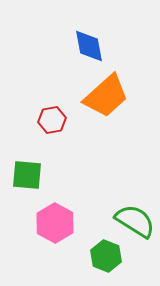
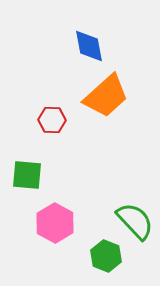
red hexagon: rotated 12 degrees clockwise
green semicircle: rotated 15 degrees clockwise
